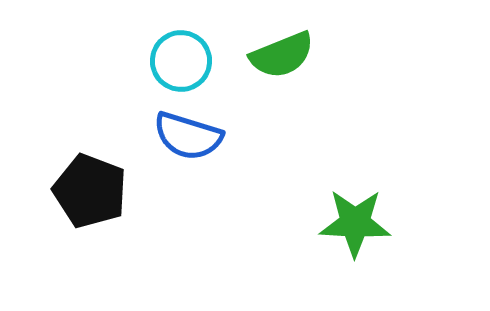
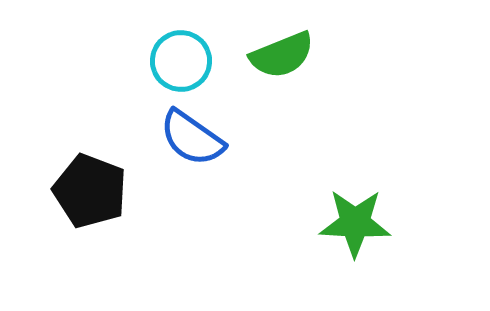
blue semicircle: moved 4 px right, 2 px down; rotated 18 degrees clockwise
